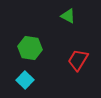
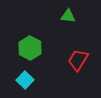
green triangle: rotated 21 degrees counterclockwise
green hexagon: rotated 20 degrees clockwise
